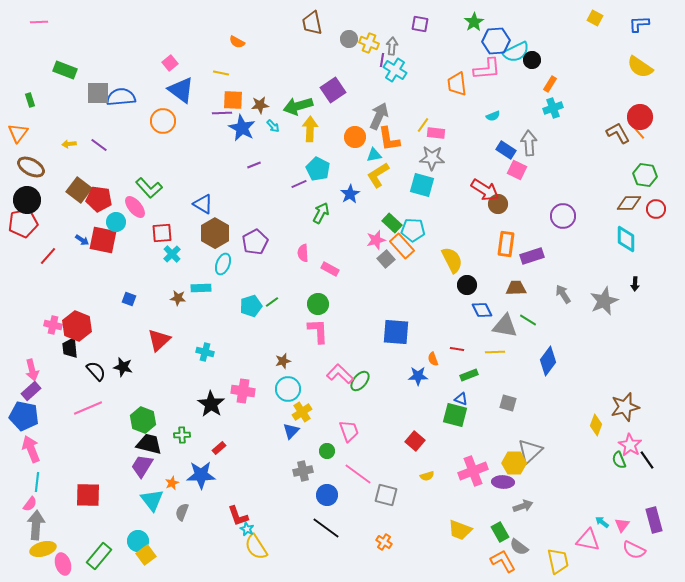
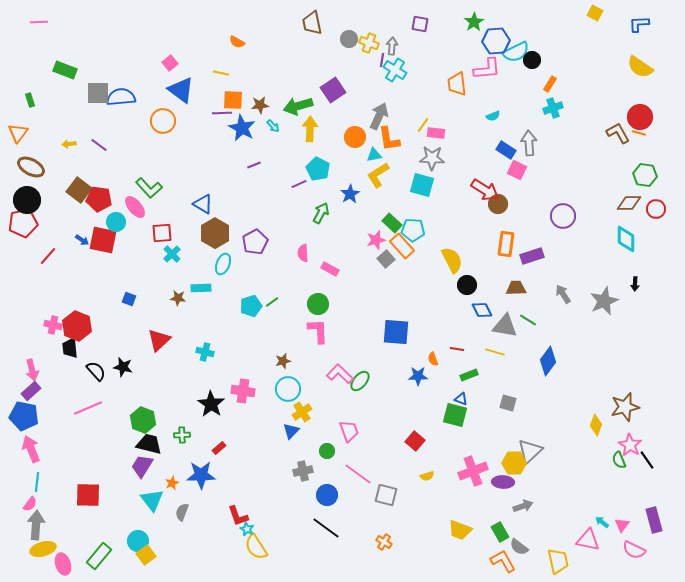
yellow square at (595, 18): moved 5 px up
orange line at (639, 133): rotated 32 degrees counterclockwise
yellow line at (495, 352): rotated 18 degrees clockwise
